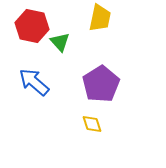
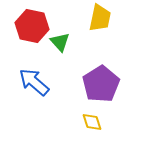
yellow diamond: moved 2 px up
